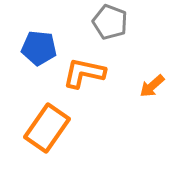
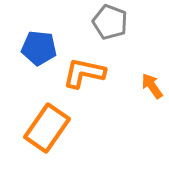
orange arrow: rotated 96 degrees clockwise
